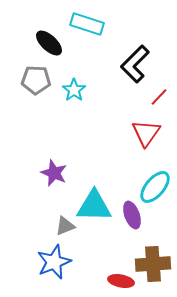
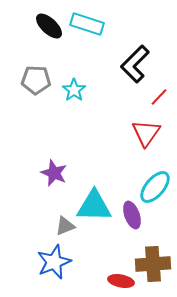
black ellipse: moved 17 px up
